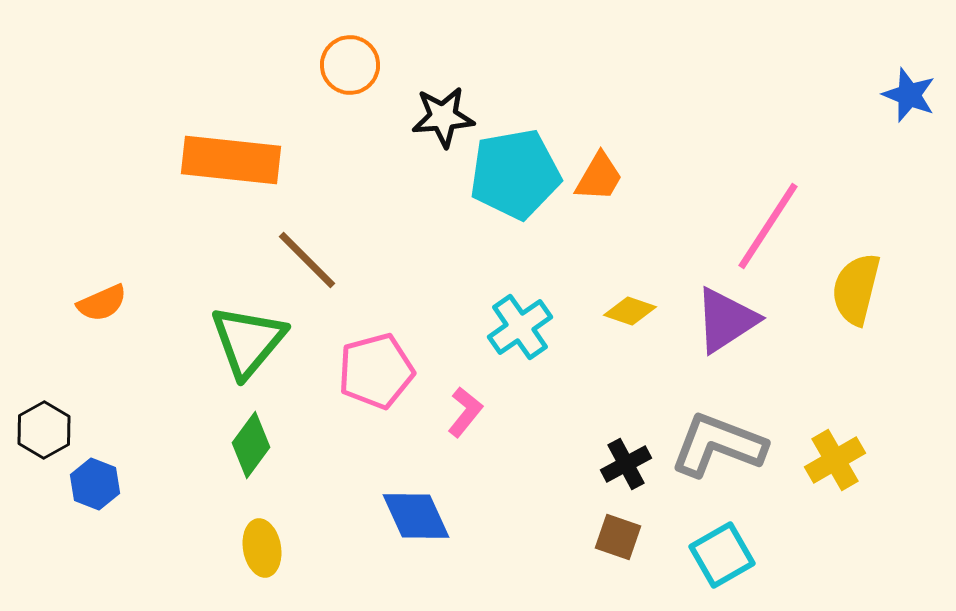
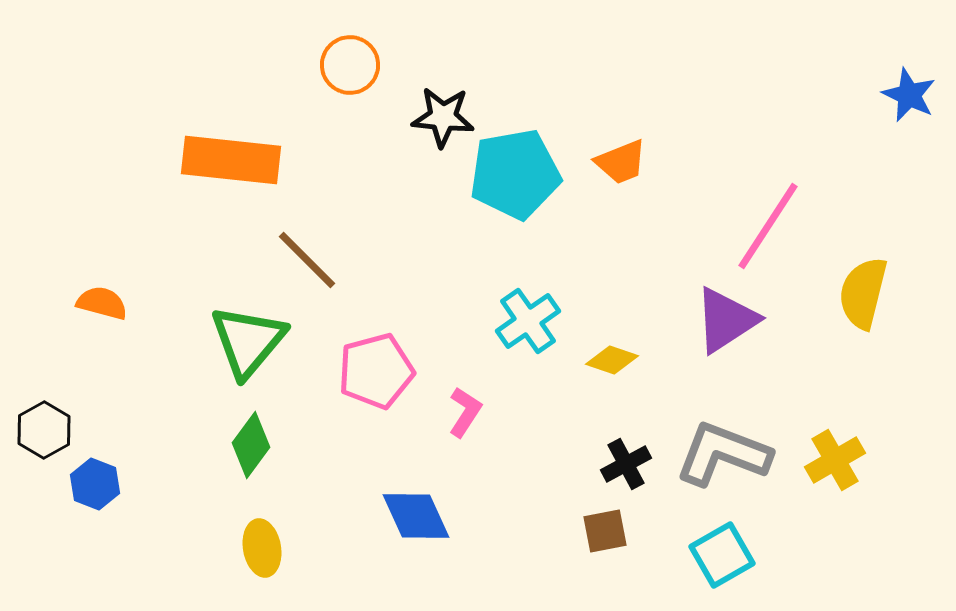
blue star: rotated 4 degrees clockwise
black star: rotated 10 degrees clockwise
orange trapezoid: moved 22 px right, 15 px up; rotated 38 degrees clockwise
yellow semicircle: moved 7 px right, 4 px down
orange semicircle: rotated 141 degrees counterclockwise
yellow diamond: moved 18 px left, 49 px down
cyan cross: moved 8 px right, 6 px up
pink L-shape: rotated 6 degrees counterclockwise
gray L-shape: moved 5 px right, 9 px down
brown square: moved 13 px left, 6 px up; rotated 30 degrees counterclockwise
